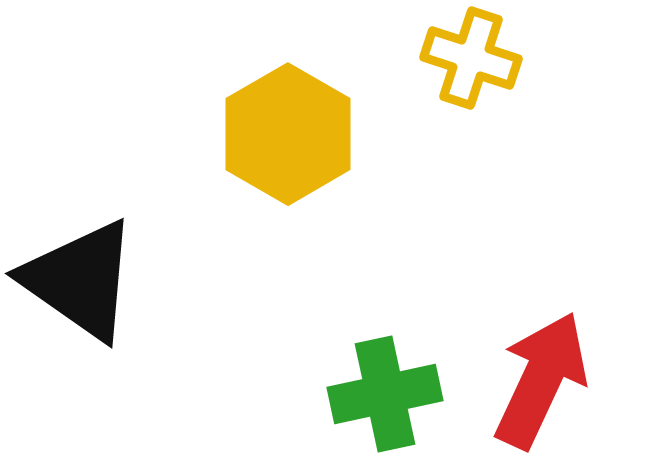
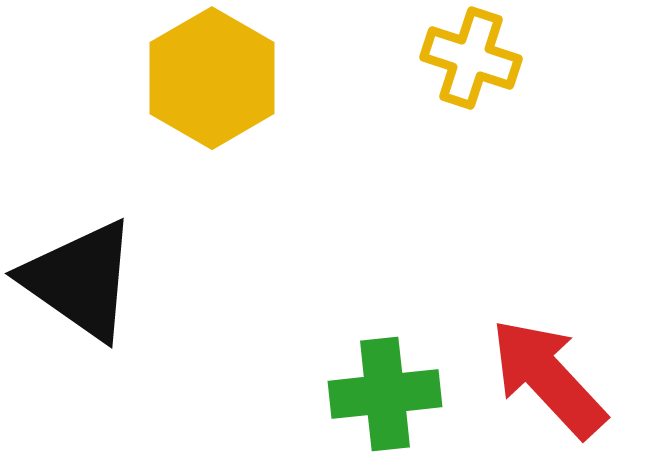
yellow hexagon: moved 76 px left, 56 px up
red arrow: moved 7 px right, 2 px up; rotated 68 degrees counterclockwise
green cross: rotated 6 degrees clockwise
